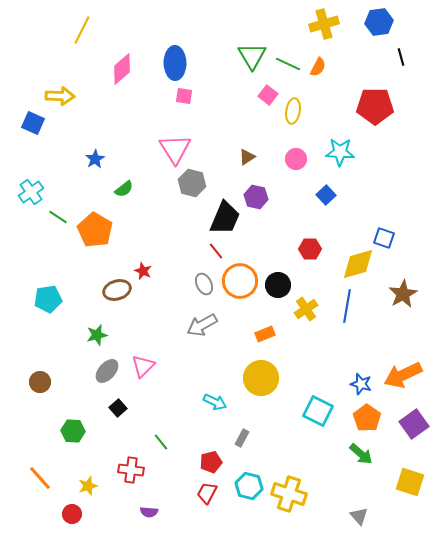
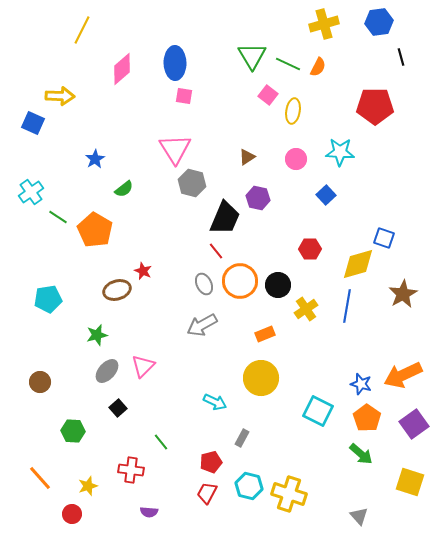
purple hexagon at (256, 197): moved 2 px right, 1 px down
